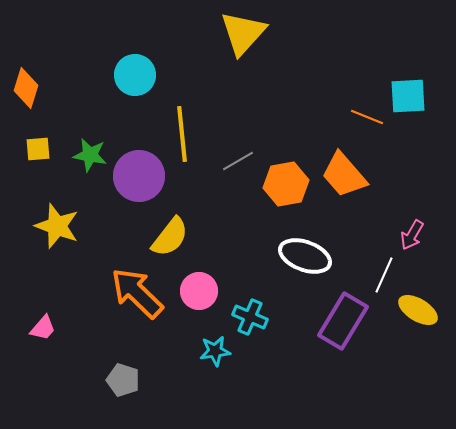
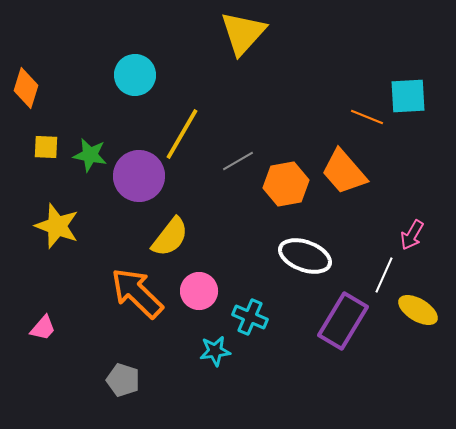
yellow line: rotated 36 degrees clockwise
yellow square: moved 8 px right, 2 px up; rotated 8 degrees clockwise
orange trapezoid: moved 3 px up
